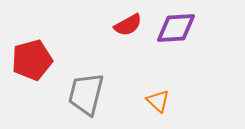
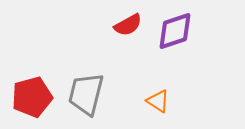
purple diamond: moved 1 px left, 3 px down; rotated 15 degrees counterclockwise
red pentagon: moved 37 px down
orange triangle: rotated 10 degrees counterclockwise
